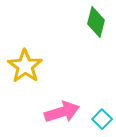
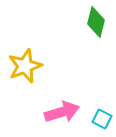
yellow star: rotated 16 degrees clockwise
cyan square: rotated 18 degrees counterclockwise
